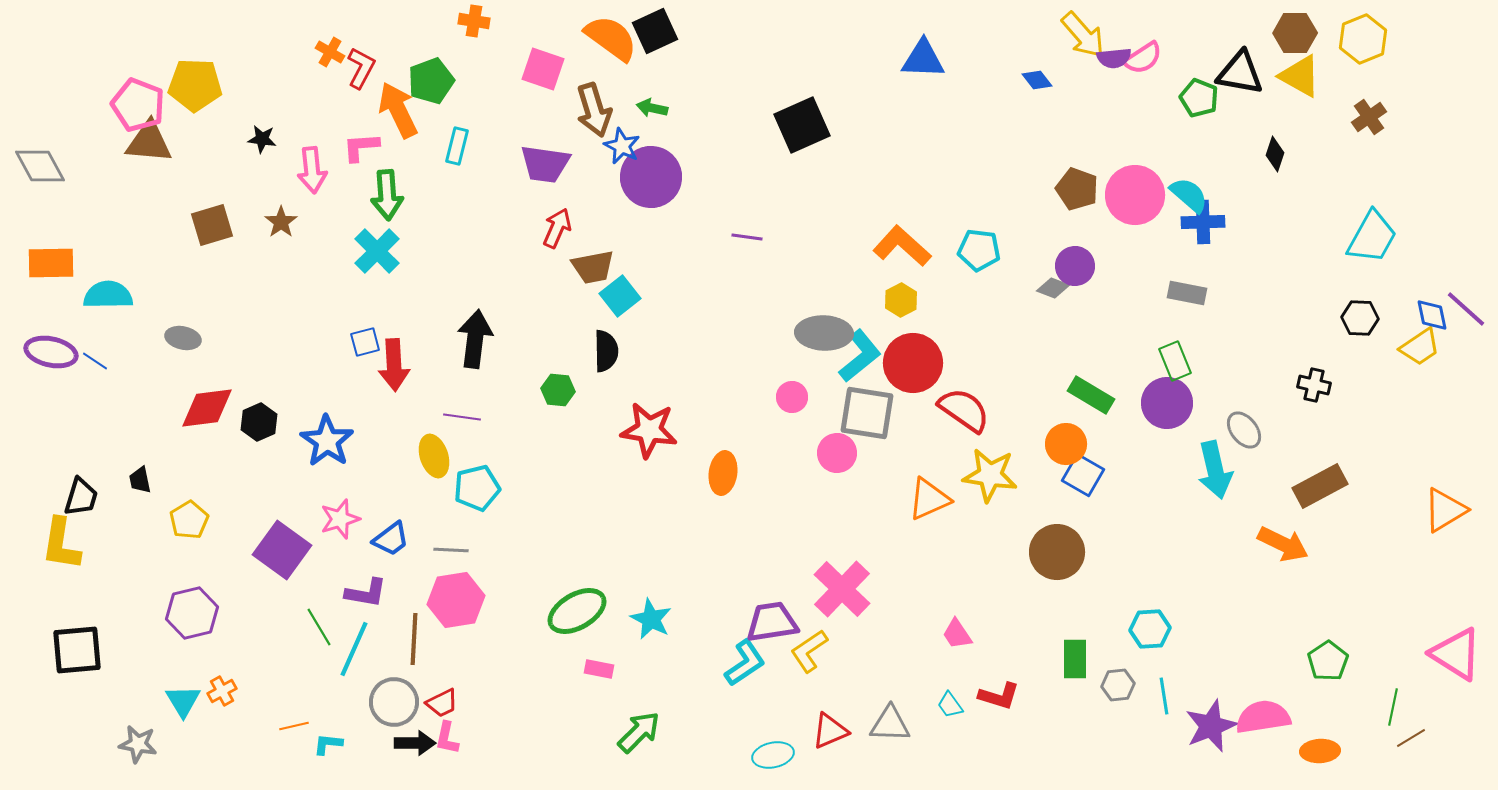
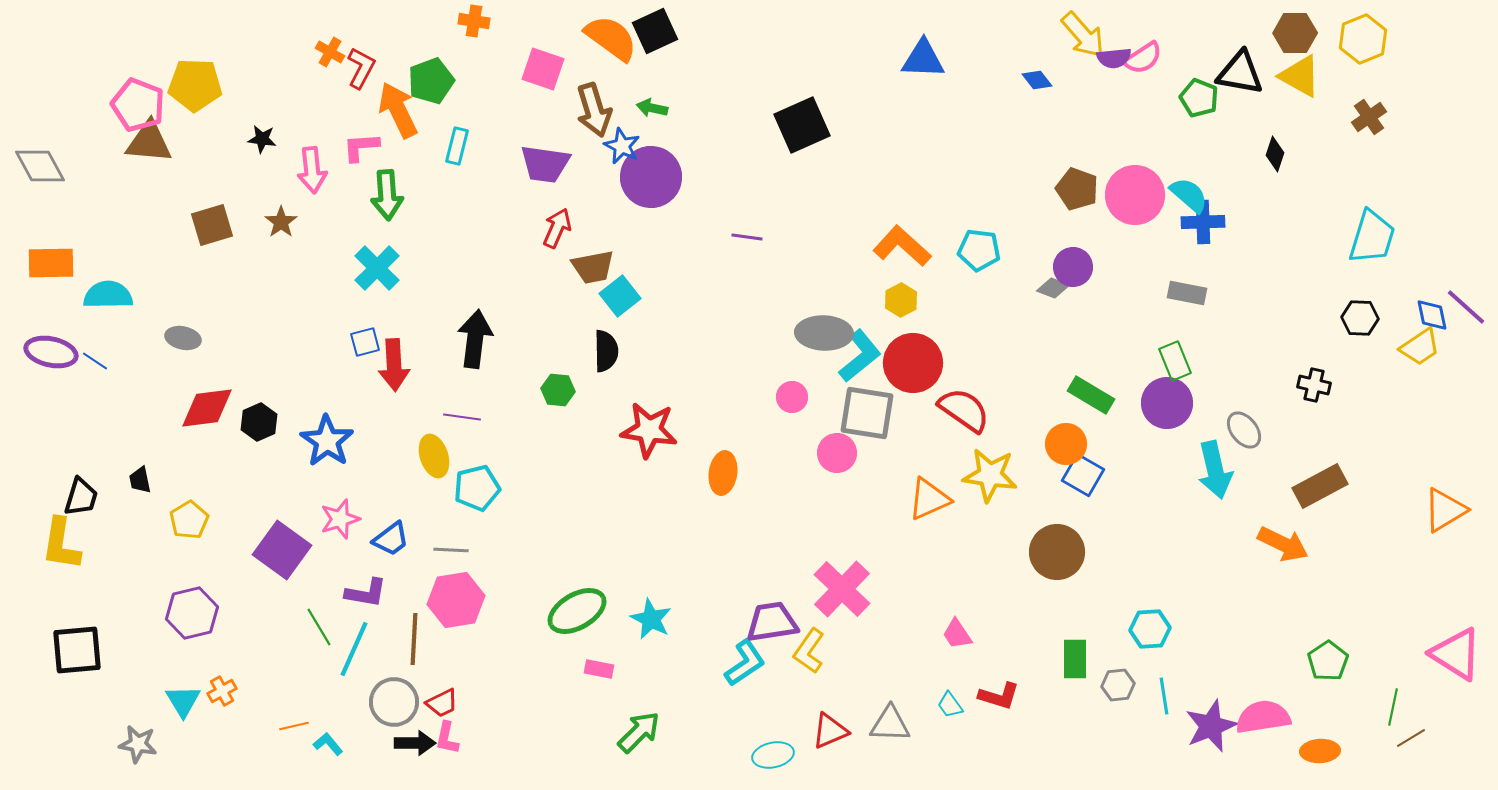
cyan trapezoid at (1372, 237): rotated 12 degrees counterclockwise
cyan cross at (377, 251): moved 17 px down
purple circle at (1075, 266): moved 2 px left, 1 px down
purple line at (1466, 309): moved 2 px up
yellow L-shape at (809, 651): rotated 21 degrees counterclockwise
cyan L-shape at (328, 744): rotated 44 degrees clockwise
